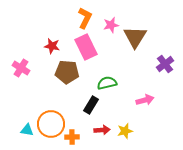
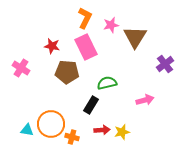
yellow star: moved 3 px left, 1 px down
orange cross: rotated 16 degrees clockwise
